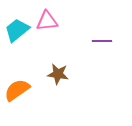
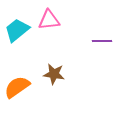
pink triangle: moved 2 px right, 1 px up
brown star: moved 4 px left
orange semicircle: moved 3 px up
